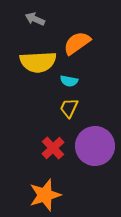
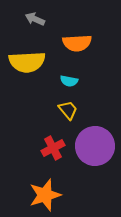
orange semicircle: rotated 148 degrees counterclockwise
yellow semicircle: moved 11 px left
yellow trapezoid: moved 1 px left, 2 px down; rotated 115 degrees clockwise
red cross: rotated 15 degrees clockwise
